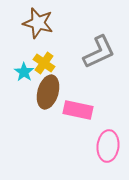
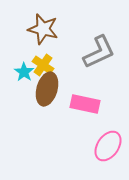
brown star: moved 5 px right, 6 px down
yellow cross: moved 1 px left, 2 px down
brown ellipse: moved 1 px left, 3 px up
pink rectangle: moved 7 px right, 6 px up
pink ellipse: rotated 28 degrees clockwise
